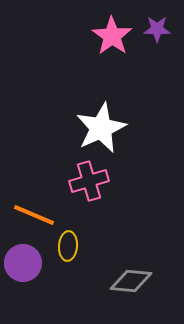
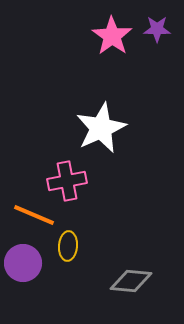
pink cross: moved 22 px left; rotated 6 degrees clockwise
